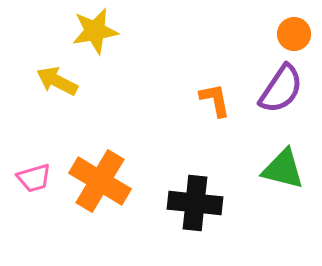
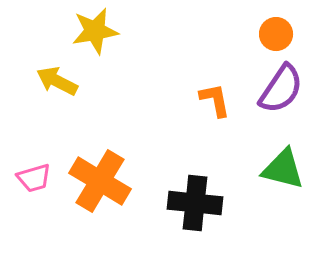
orange circle: moved 18 px left
